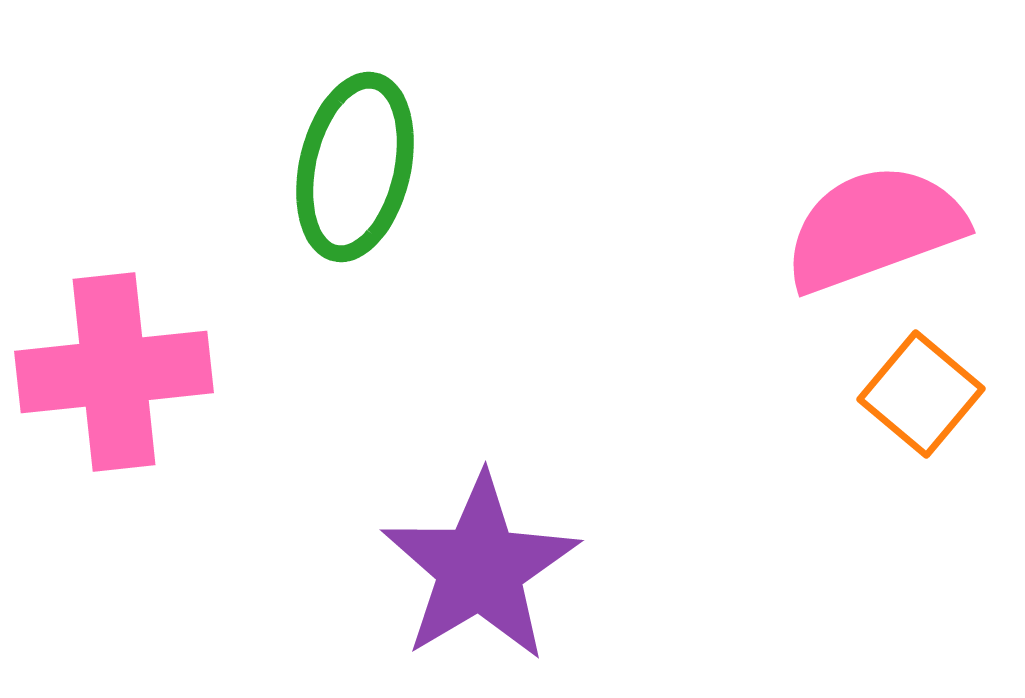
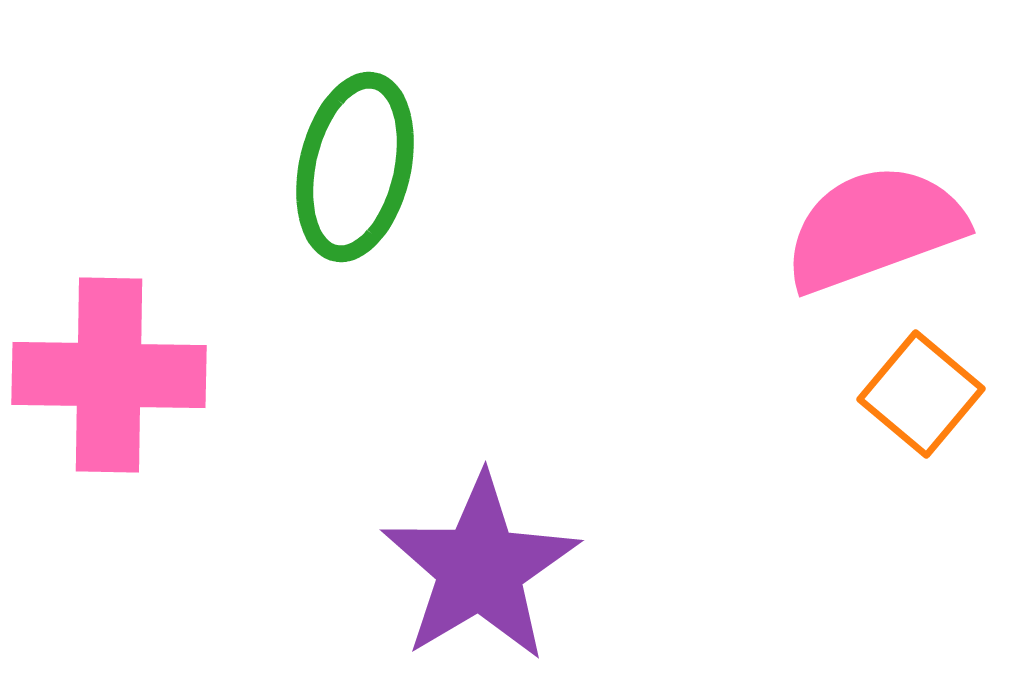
pink cross: moved 5 px left, 3 px down; rotated 7 degrees clockwise
